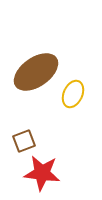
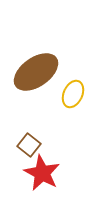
brown square: moved 5 px right, 4 px down; rotated 30 degrees counterclockwise
red star: rotated 21 degrees clockwise
